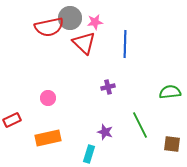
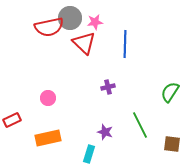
green semicircle: rotated 50 degrees counterclockwise
